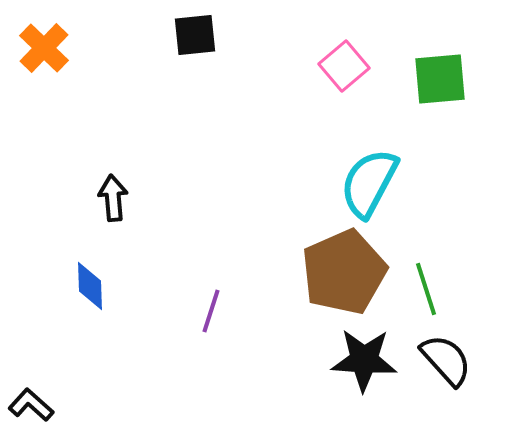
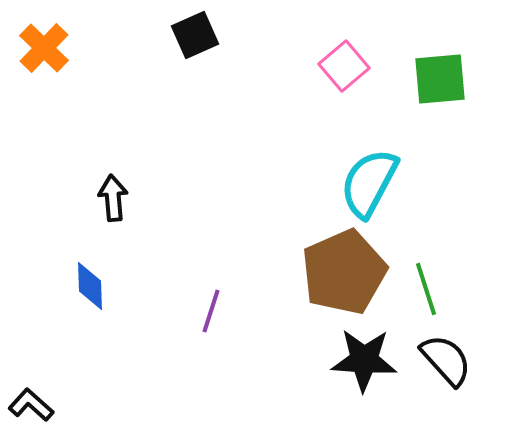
black square: rotated 18 degrees counterclockwise
